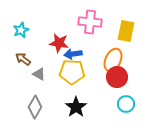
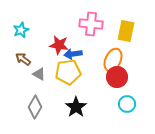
pink cross: moved 1 px right, 2 px down
red star: moved 2 px down
yellow pentagon: moved 4 px left; rotated 10 degrees counterclockwise
cyan circle: moved 1 px right
